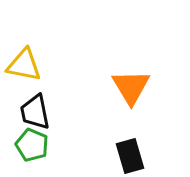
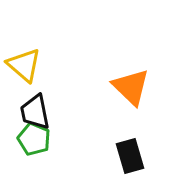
yellow triangle: rotated 30 degrees clockwise
orange triangle: rotated 15 degrees counterclockwise
green pentagon: moved 2 px right, 6 px up
